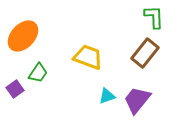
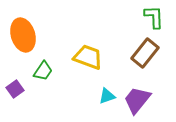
orange ellipse: moved 1 px up; rotated 60 degrees counterclockwise
green trapezoid: moved 5 px right, 2 px up
